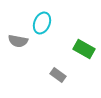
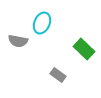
green rectangle: rotated 15 degrees clockwise
